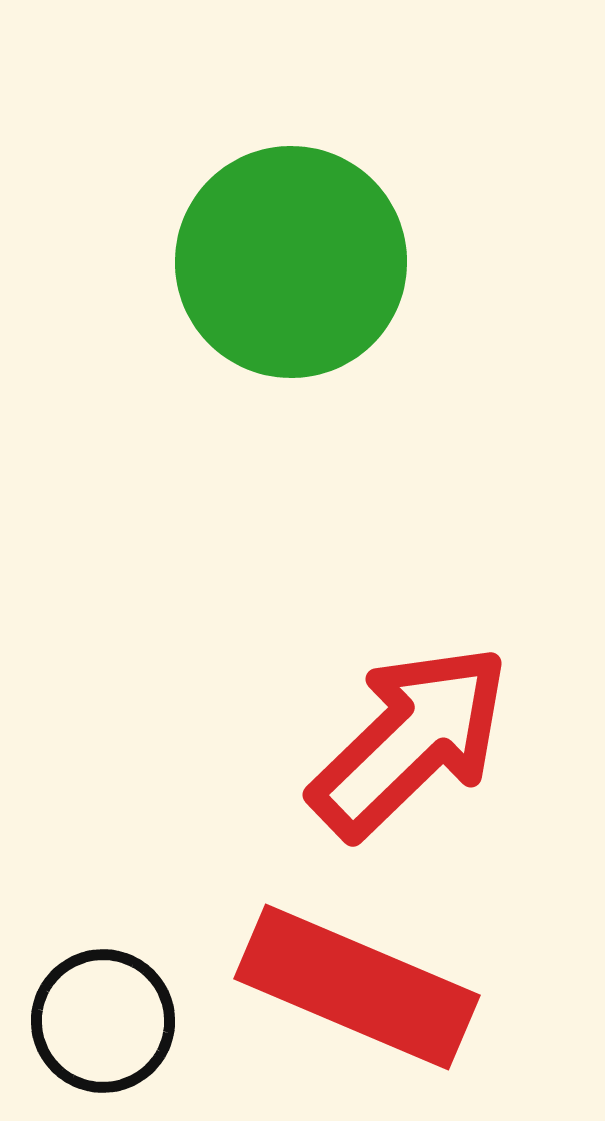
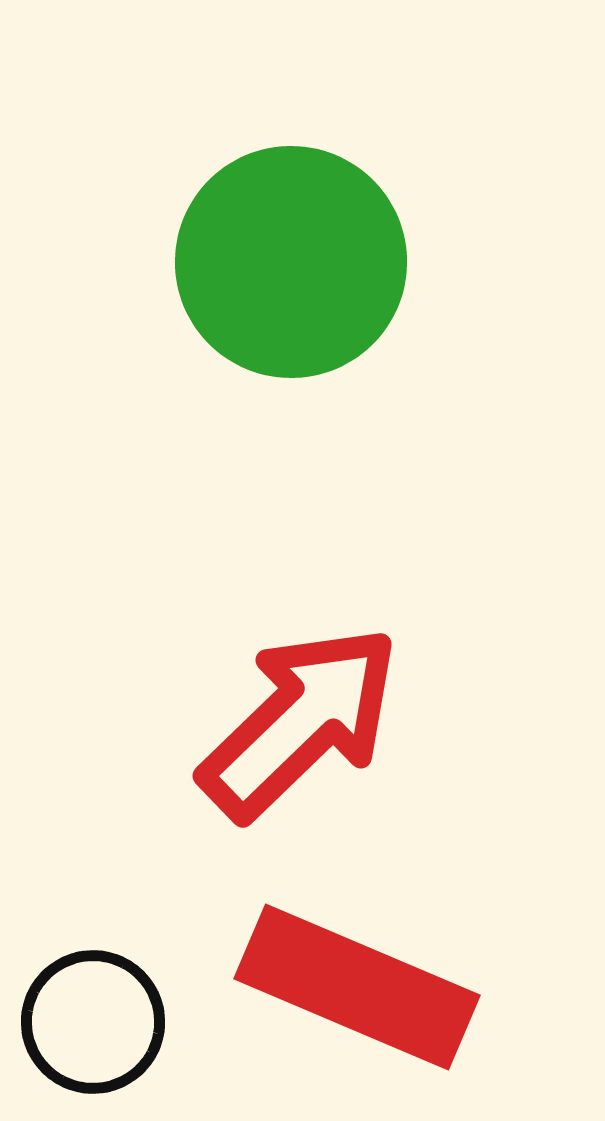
red arrow: moved 110 px left, 19 px up
black circle: moved 10 px left, 1 px down
